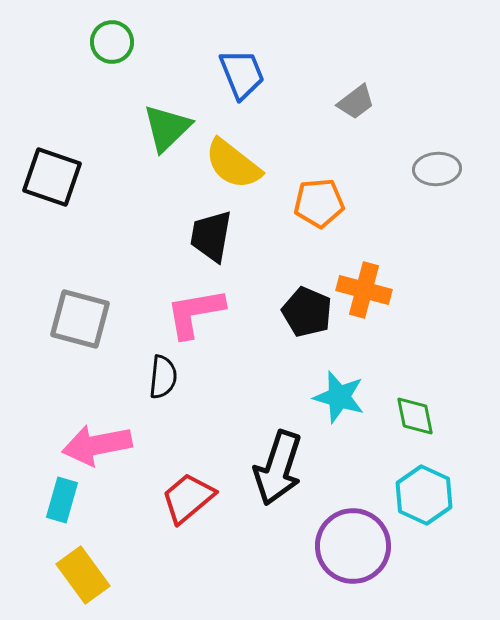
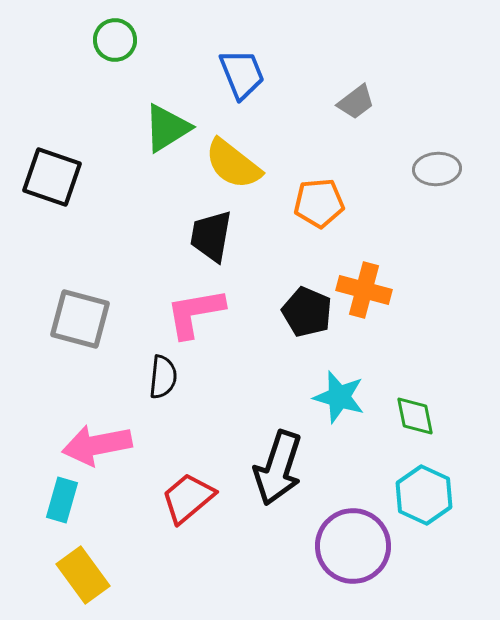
green circle: moved 3 px right, 2 px up
green triangle: rotated 12 degrees clockwise
